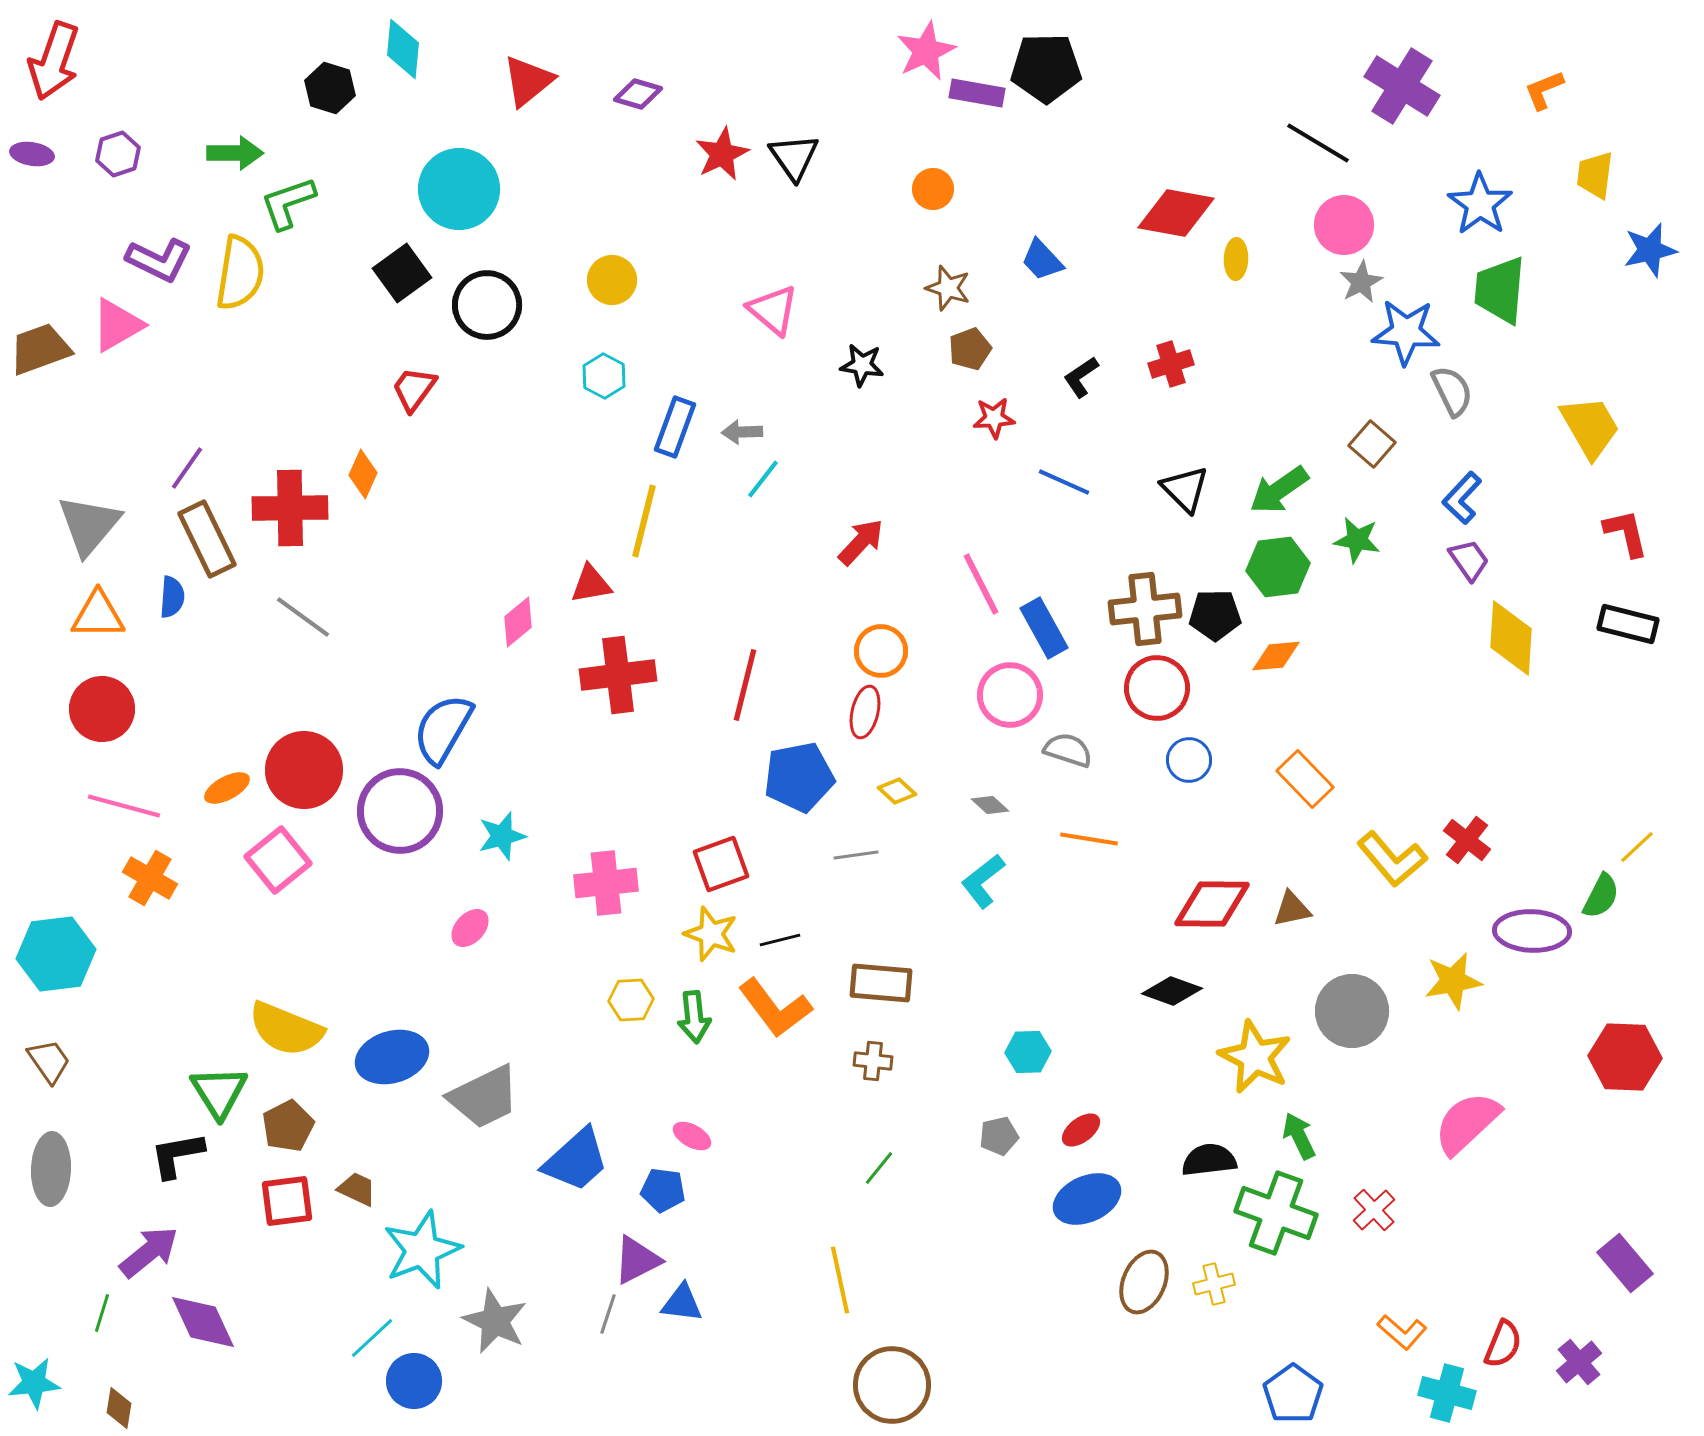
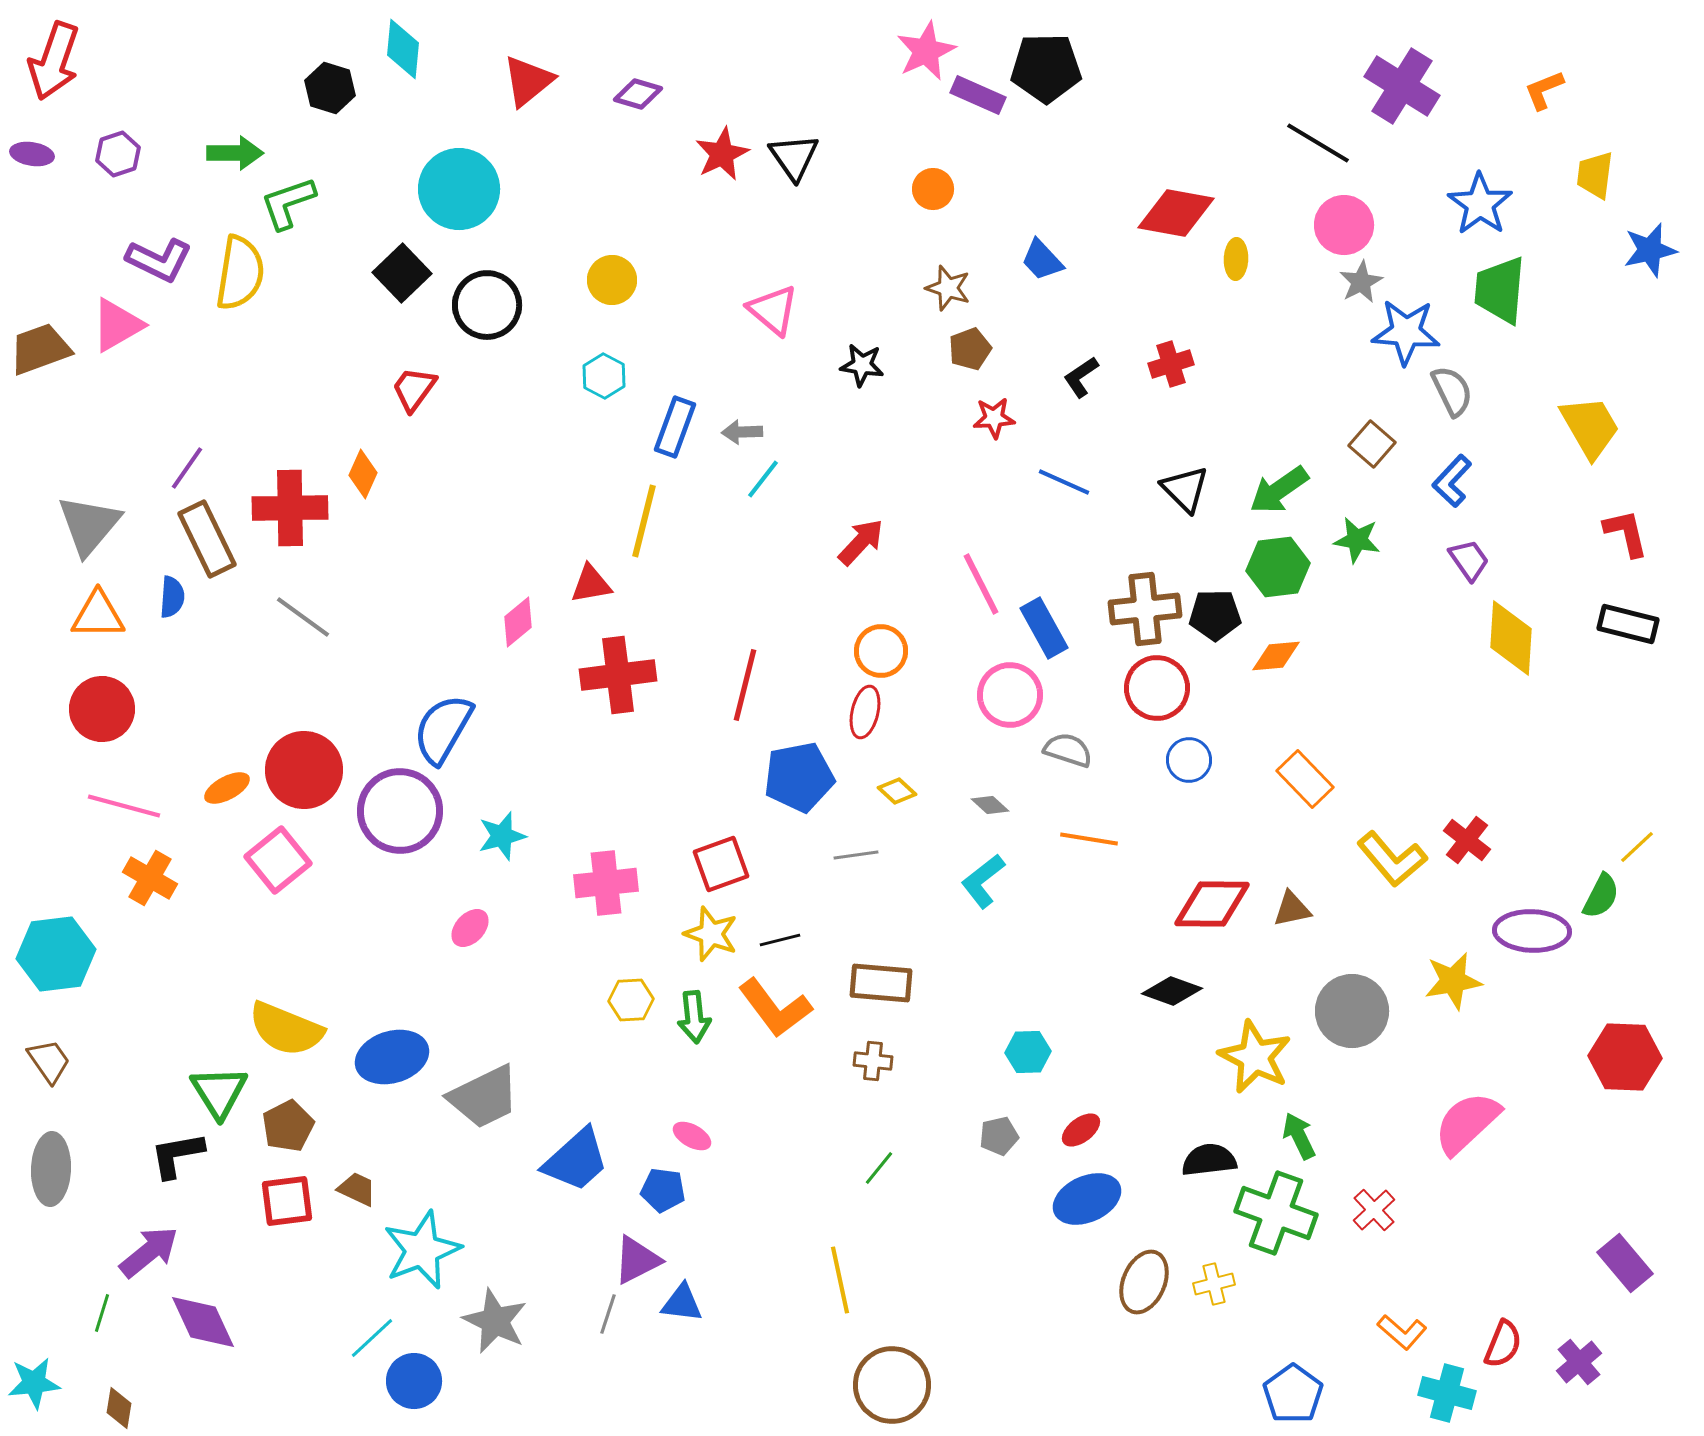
purple rectangle at (977, 93): moved 1 px right, 2 px down; rotated 14 degrees clockwise
black square at (402, 273): rotated 8 degrees counterclockwise
blue L-shape at (1462, 498): moved 10 px left, 17 px up
